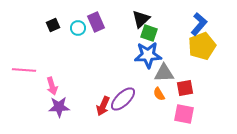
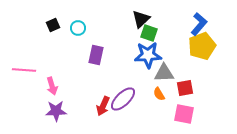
purple rectangle: moved 33 px down; rotated 36 degrees clockwise
purple star: moved 3 px left, 4 px down
